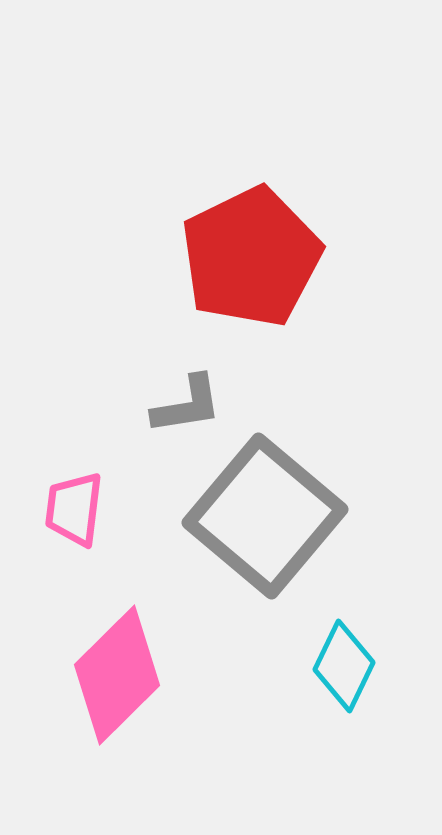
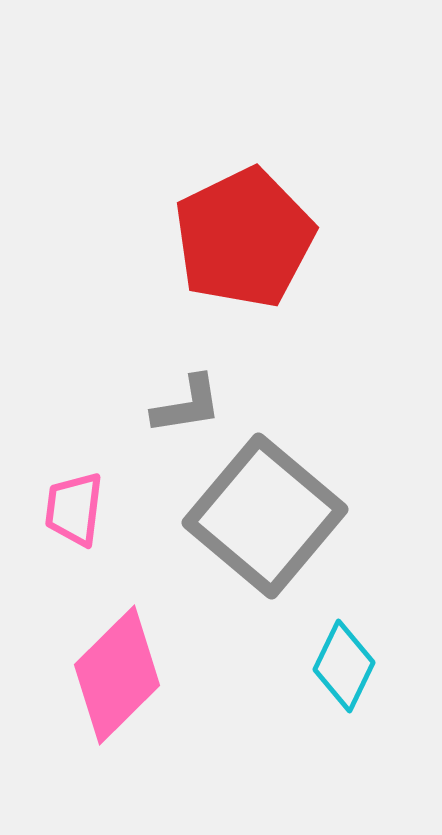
red pentagon: moved 7 px left, 19 px up
